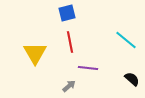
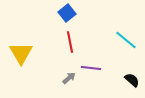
blue square: rotated 24 degrees counterclockwise
yellow triangle: moved 14 px left
purple line: moved 3 px right
black semicircle: moved 1 px down
gray arrow: moved 8 px up
